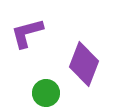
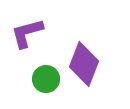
green circle: moved 14 px up
